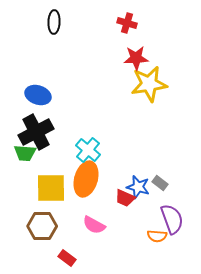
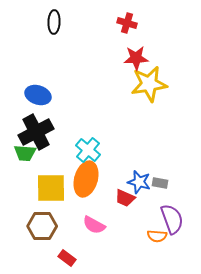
gray rectangle: rotated 28 degrees counterclockwise
blue star: moved 1 px right, 5 px up
